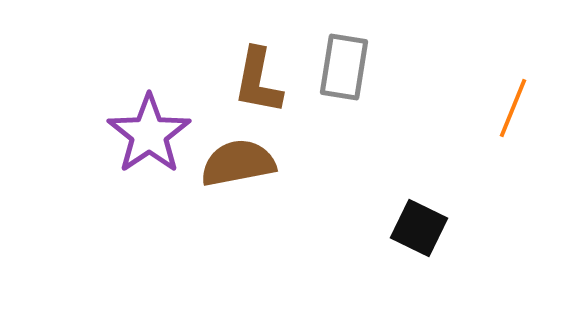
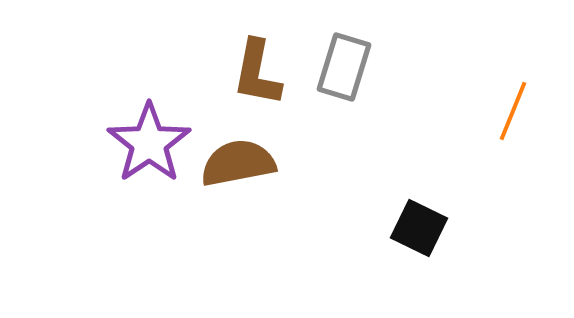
gray rectangle: rotated 8 degrees clockwise
brown L-shape: moved 1 px left, 8 px up
orange line: moved 3 px down
purple star: moved 9 px down
